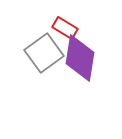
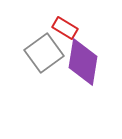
purple diamond: moved 3 px right, 4 px down
